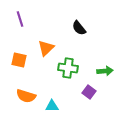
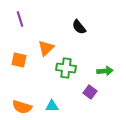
black semicircle: moved 1 px up
green cross: moved 2 px left
purple square: moved 1 px right
orange semicircle: moved 4 px left, 11 px down
